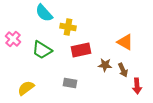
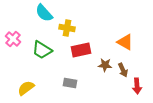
yellow cross: moved 1 px left, 1 px down
